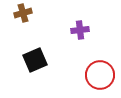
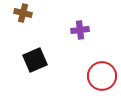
brown cross: rotated 30 degrees clockwise
red circle: moved 2 px right, 1 px down
